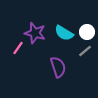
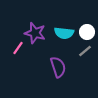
cyan semicircle: rotated 24 degrees counterclockwise
